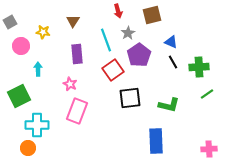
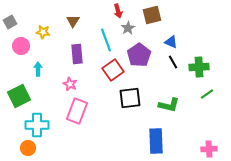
gray star: moved 5 px up
